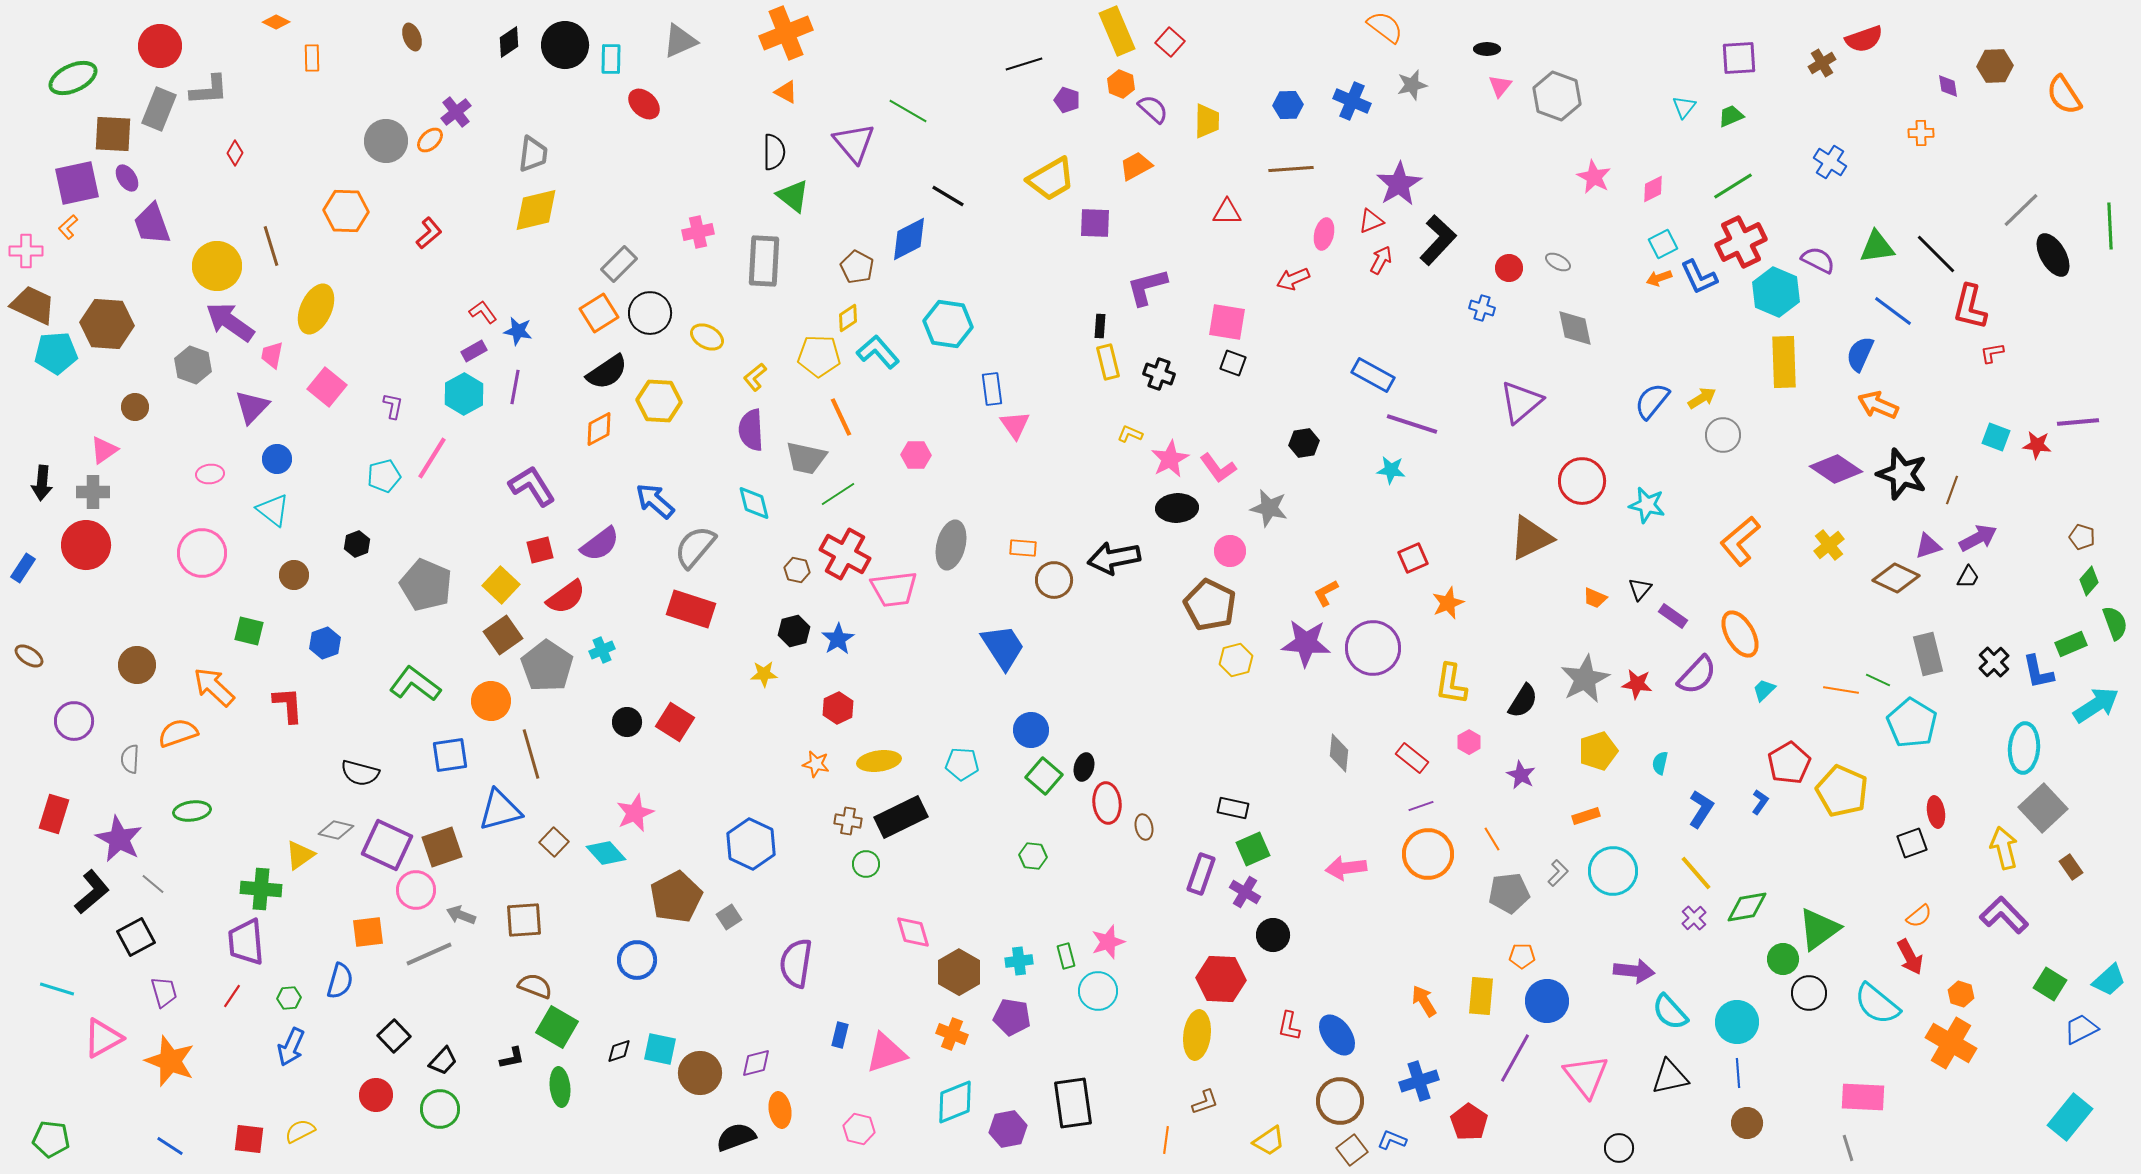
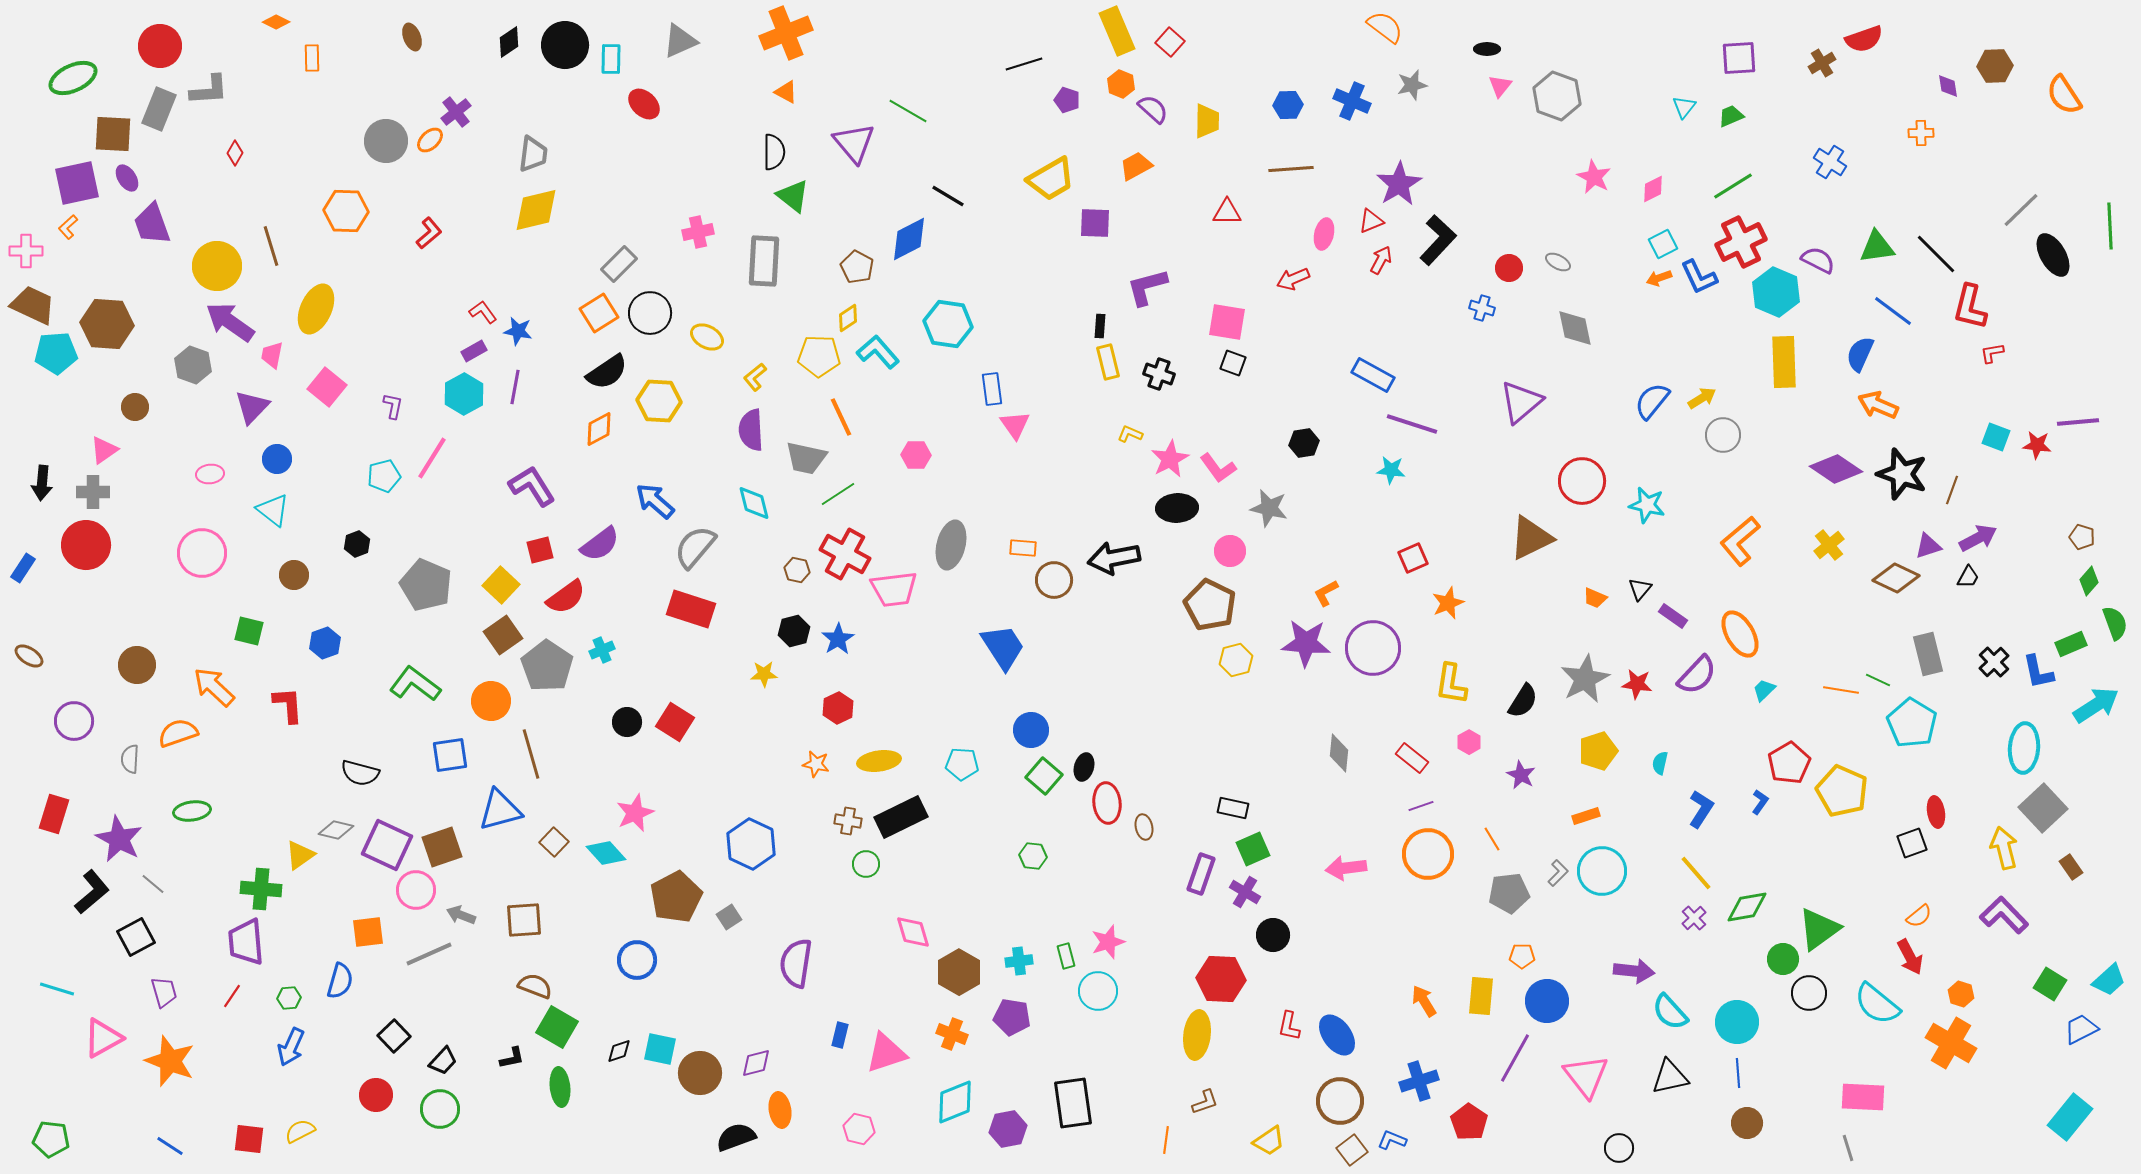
cyan circle at (1613, 871): moved 11 px left
